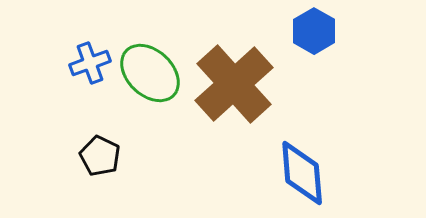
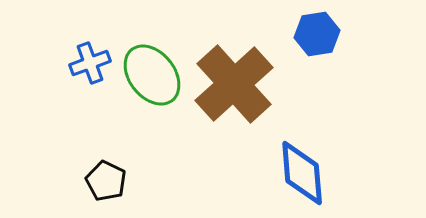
blue hexagon: moved 3 px right, 3 px down; rotated 21 degrees clockwise
green ellipse: moved 2 px right, 2 px down; rotated 8 degrees clockwise
black pentagon: moved 6 px right, 25 px down
